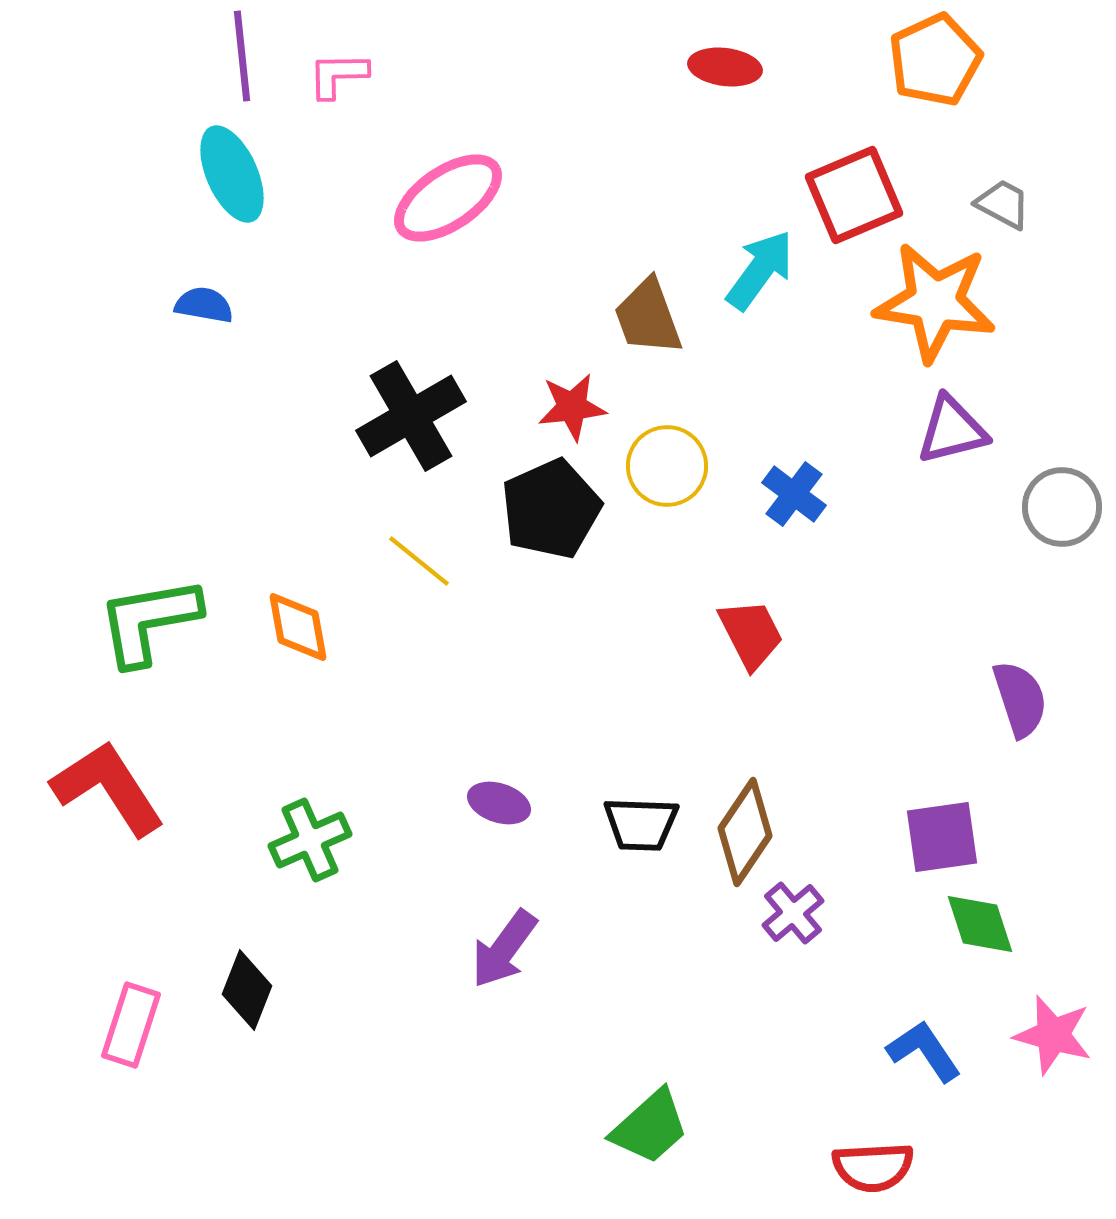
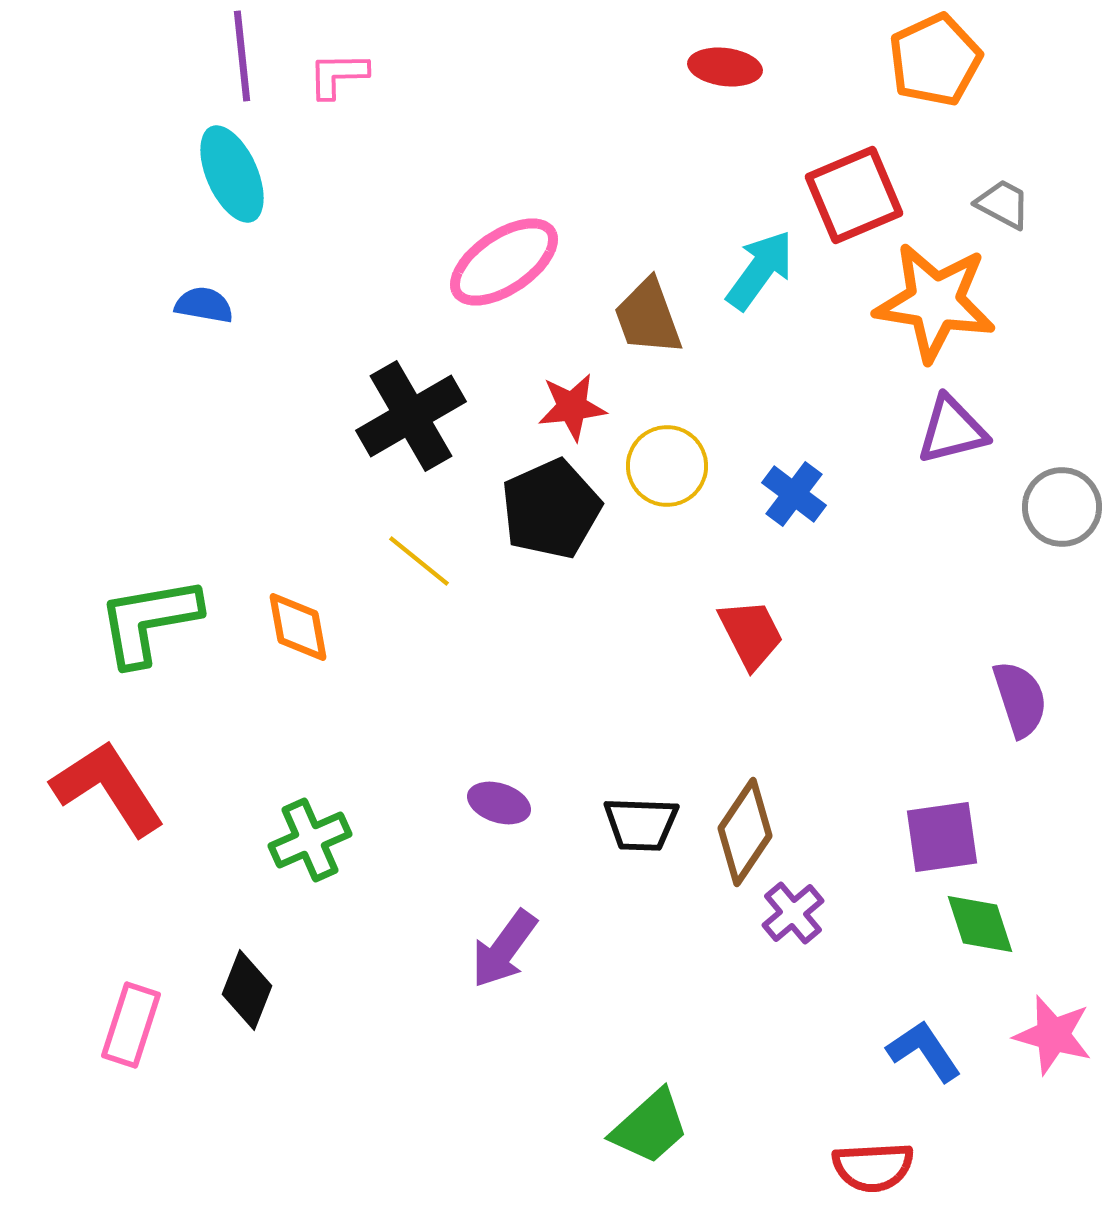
pink ellipse: moved 56 px right, 64 px down
